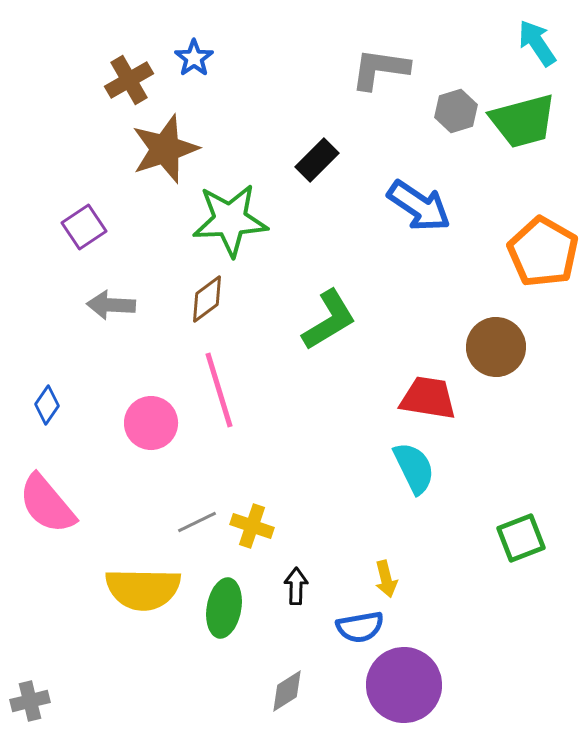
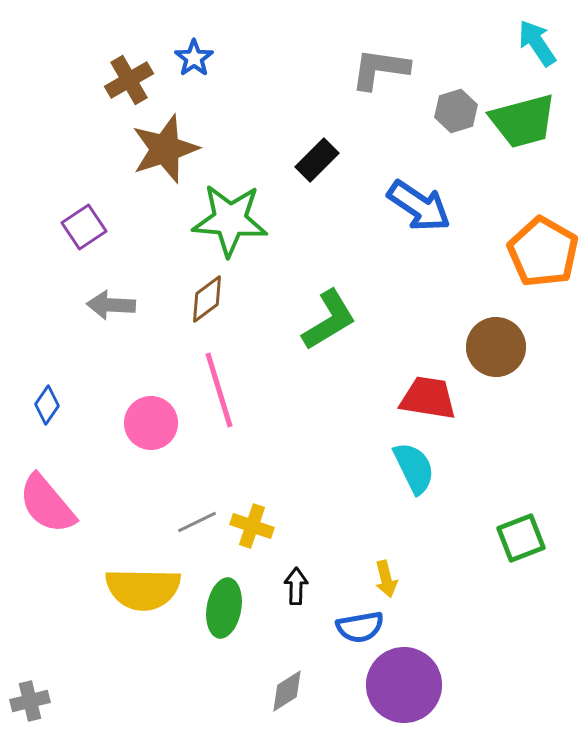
green star: rotated 8 degrees clockwise
